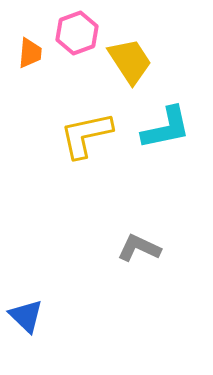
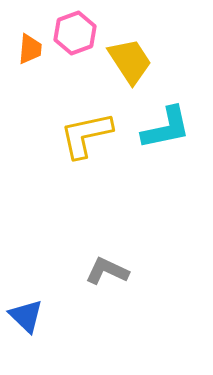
pink hexagon: moved 2 px left
orange trapezoid: moved 4 px up
gray L-shape: moved 32 px left, 23 px down
